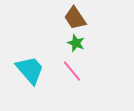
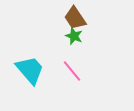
green star: moved 2 px left, 7 px up
